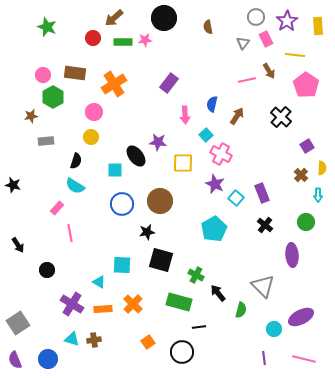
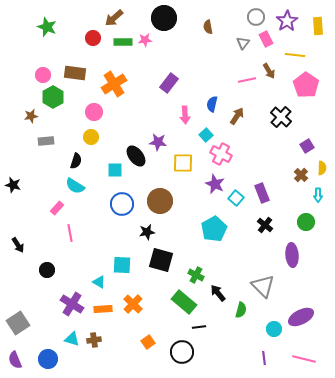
green rectangle at (179, 302): moved 5 px right; rotated 25 degrees clockwise
